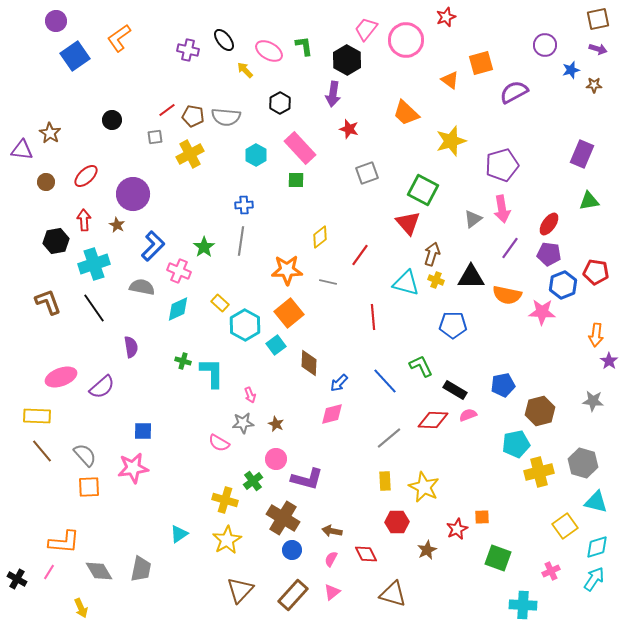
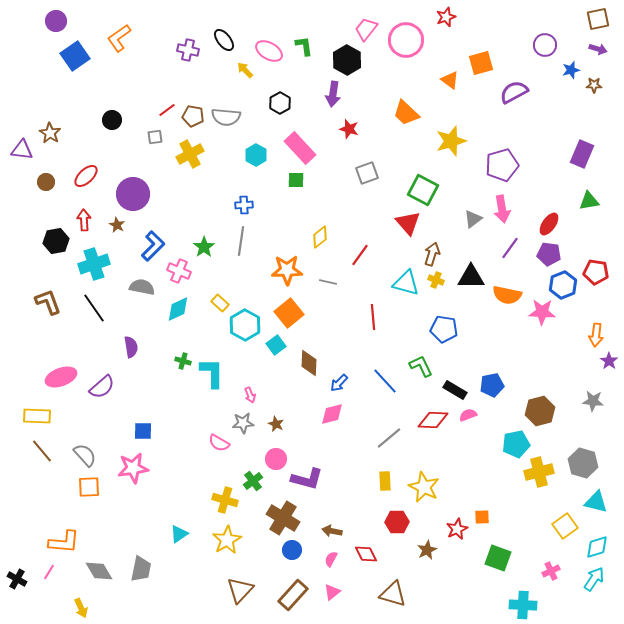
blue pentagon at (453, 325): moved 9 px left, 4 px down; rotated 8 degrees clockwise
blue pentagon at (503, 385): moved 11 px left
